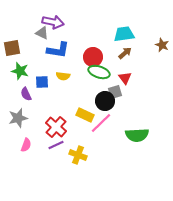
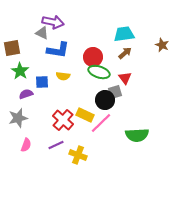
green star: rotated 18 degrees clockwise
purple semicircle: rotated 96 degrees clockwise
black circle: moved 1 px up
red cross: moved 7 px right, 7 px up
